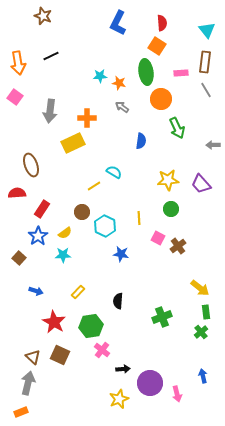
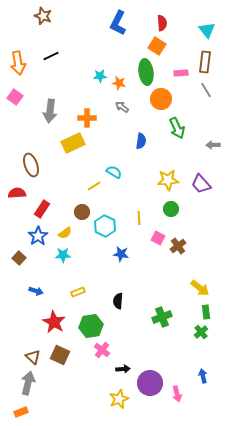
yellow rectangle at (78, 292): rotated 24 degrees clockwise
